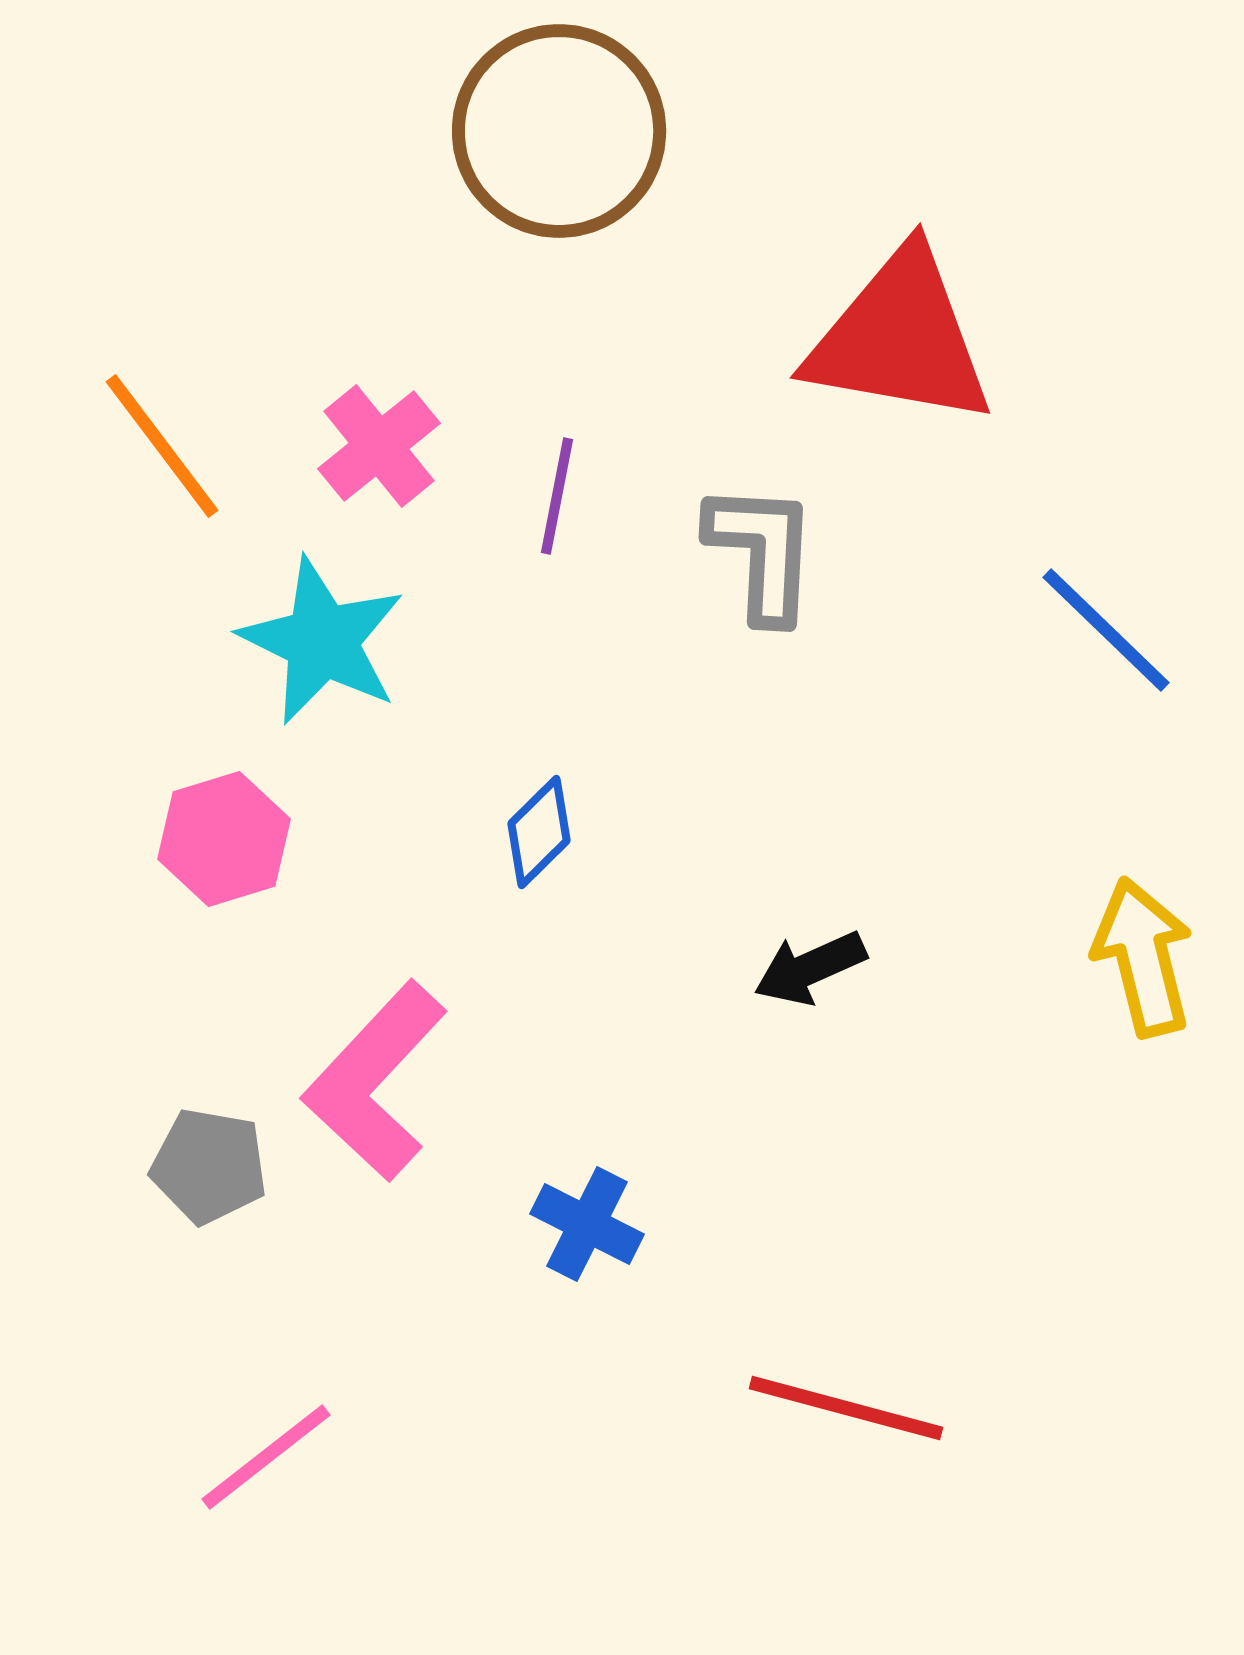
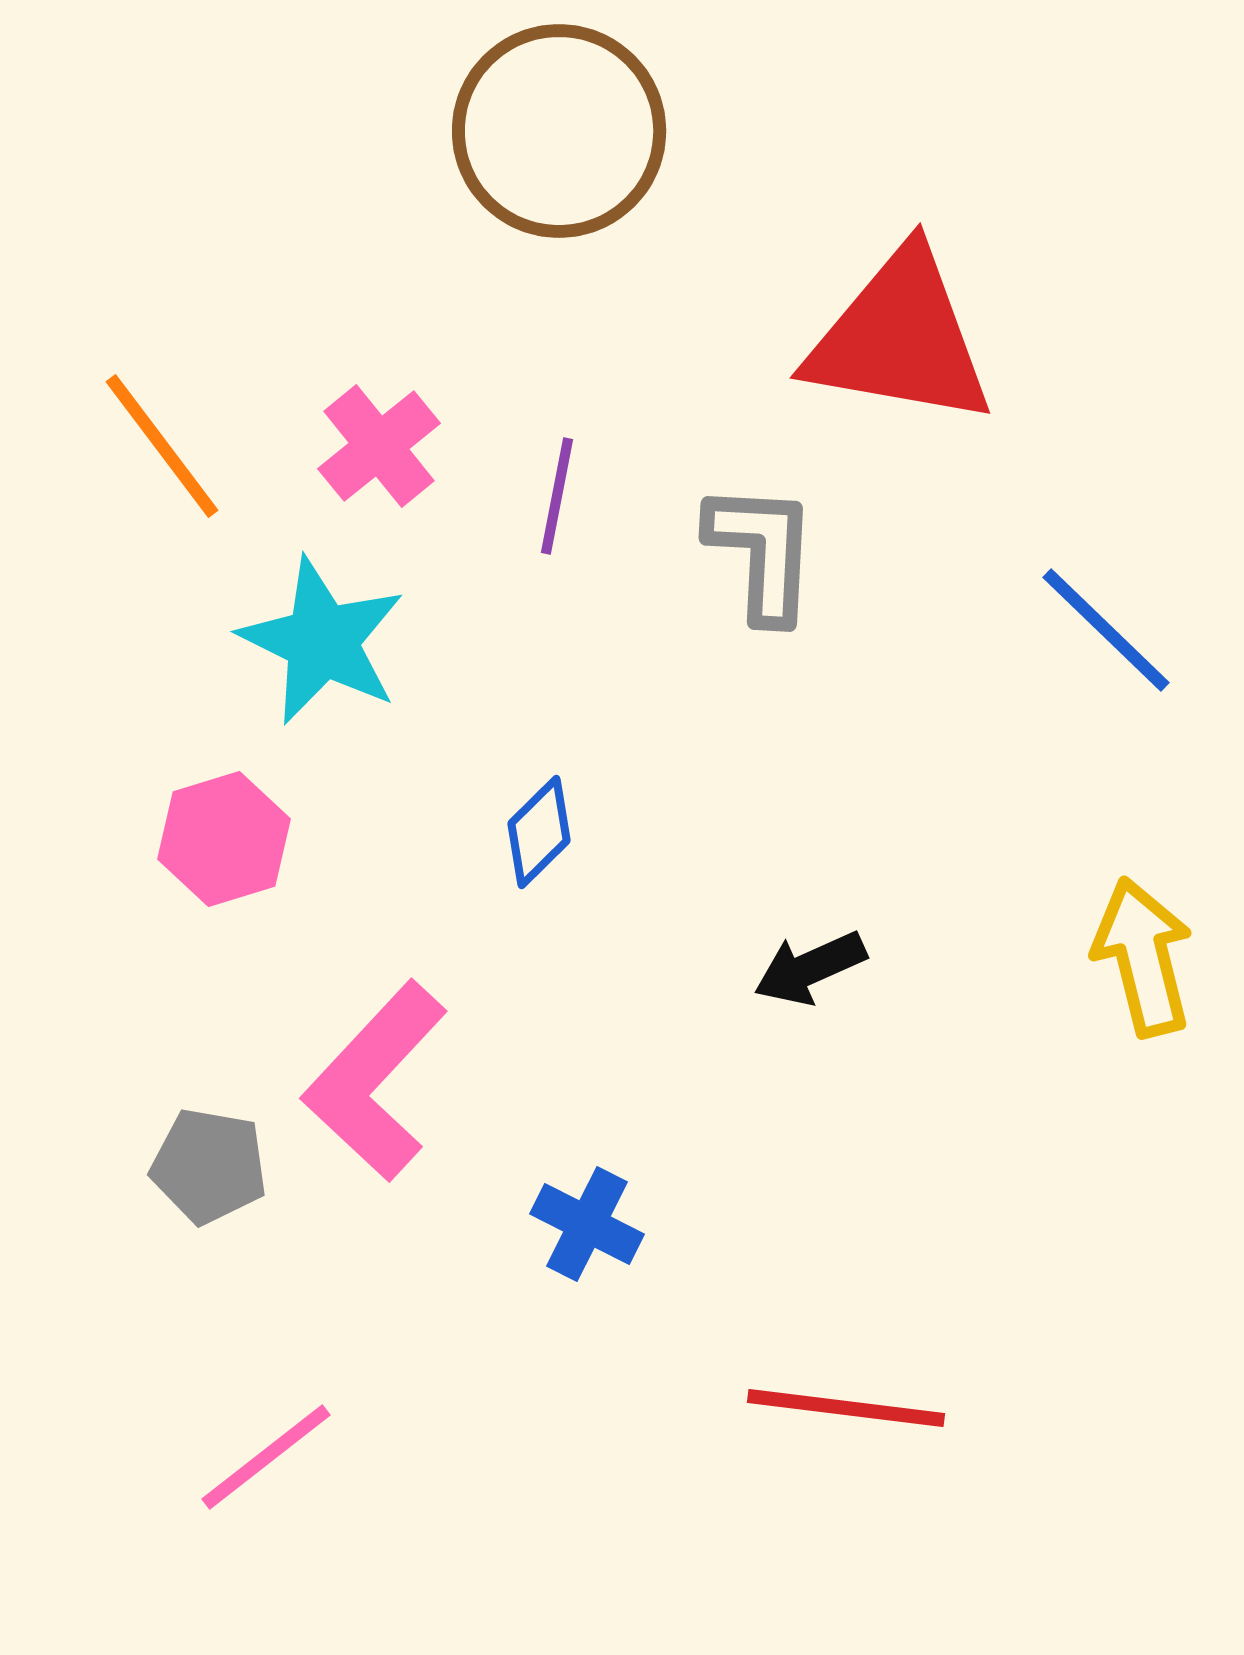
red line: rotated 8 degrees counterclockwise
